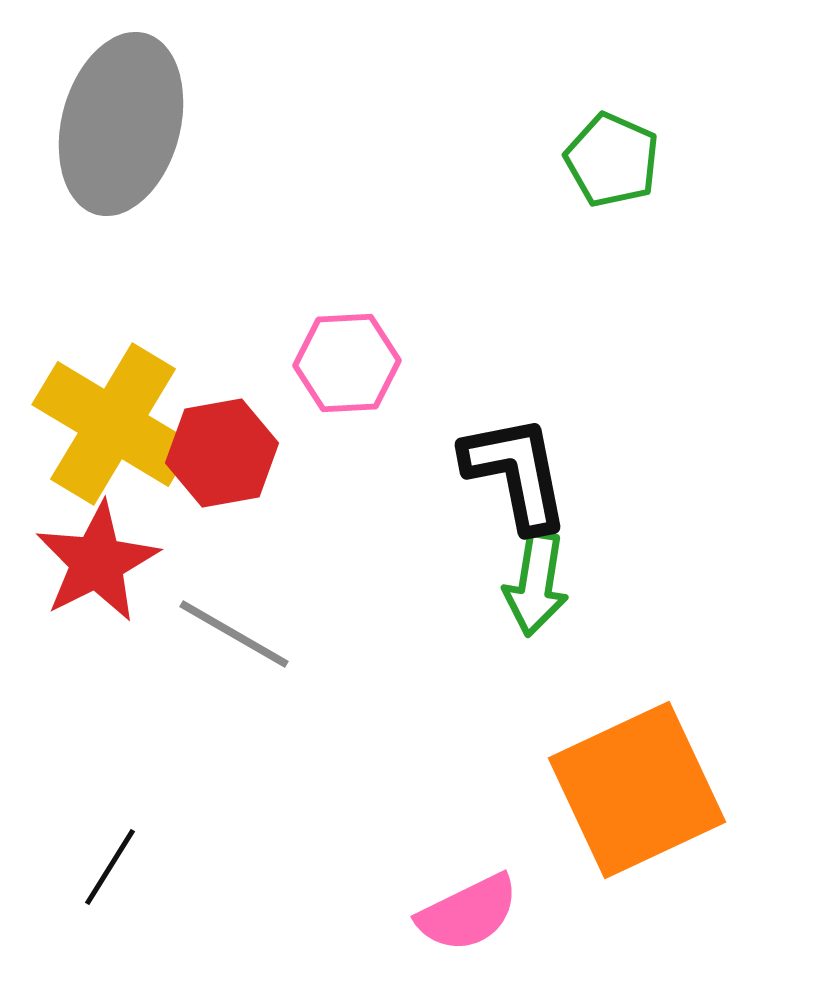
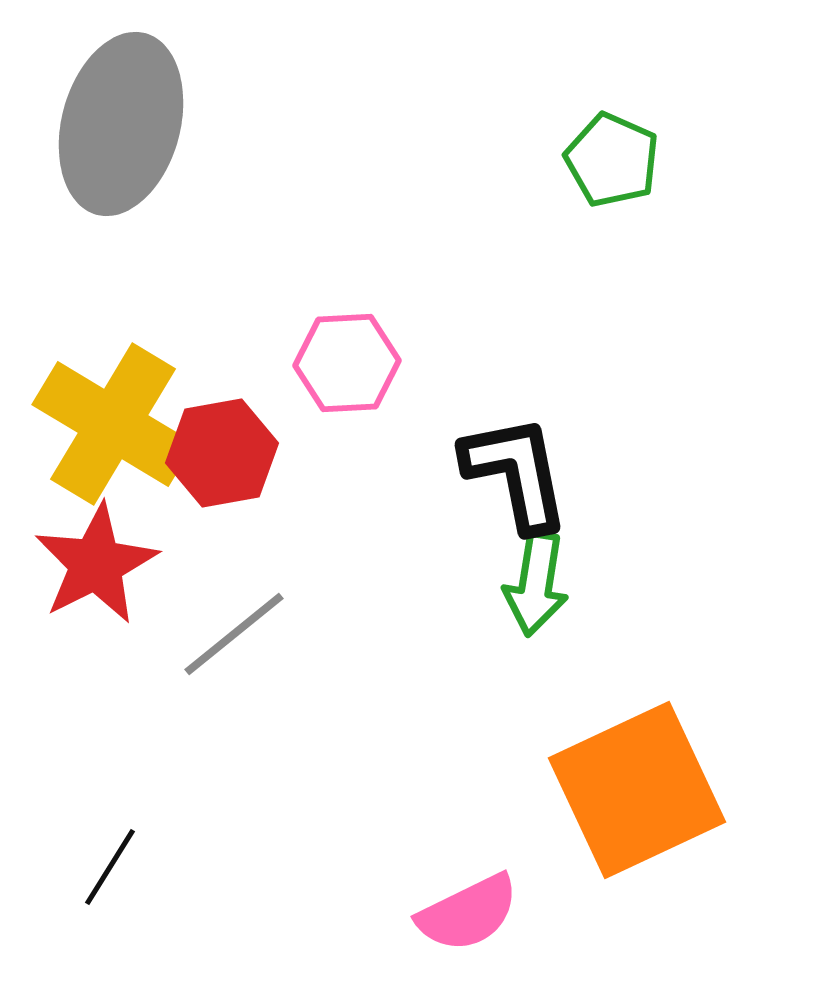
red star: moved 1 px left, 2 px down
gray line: rotated 69 degrees counterclockwise
